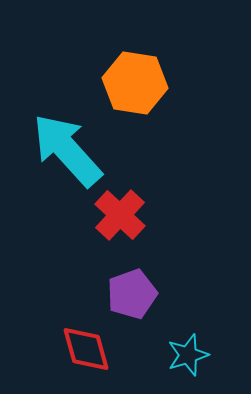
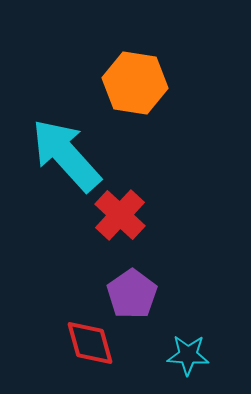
cyan arrow: moved 1 px left, 5 px down
purple pentagon: rotated 15 degrees counterclockwise
red diamond: moved 4 px right, 6 px up
cyan star: rotated 21 degrees clockwise
